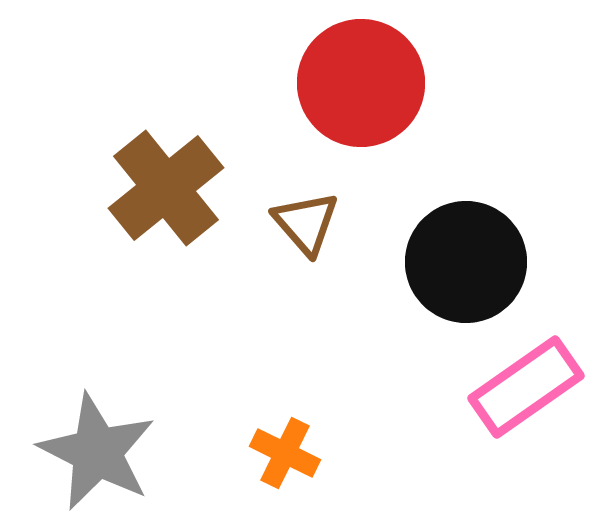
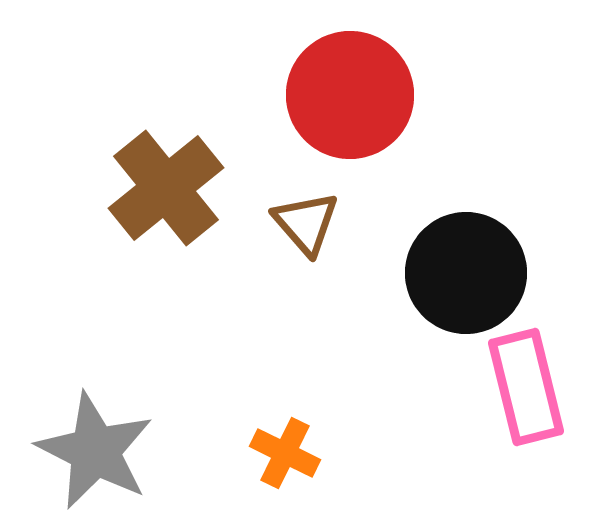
red circle: moved 11 px left, 12 px down
black circle: moved 11 px down
pink rectangle: rotated 69 degrees counterclockwise
gray star: moved 2 px left, 1 px up
